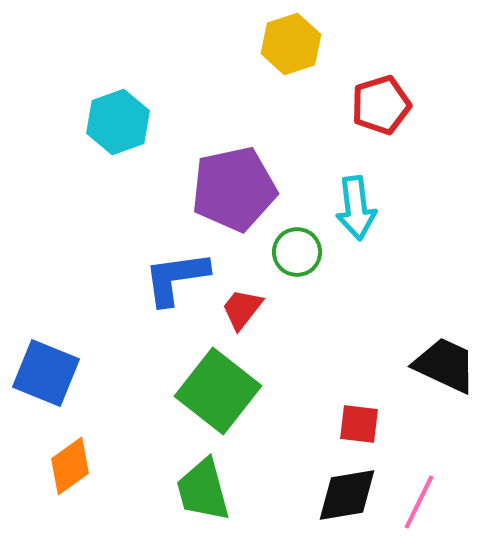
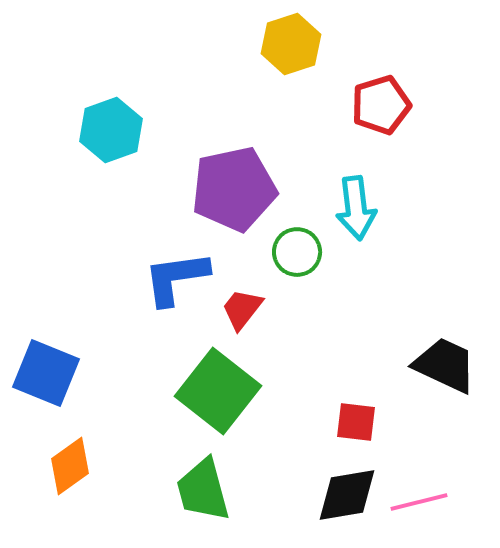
cyan hexagon: moved 7 px left, 8 px down
red square: moved 3 px left, 2 px up
pink line: rotated 50 degrees clockwise
